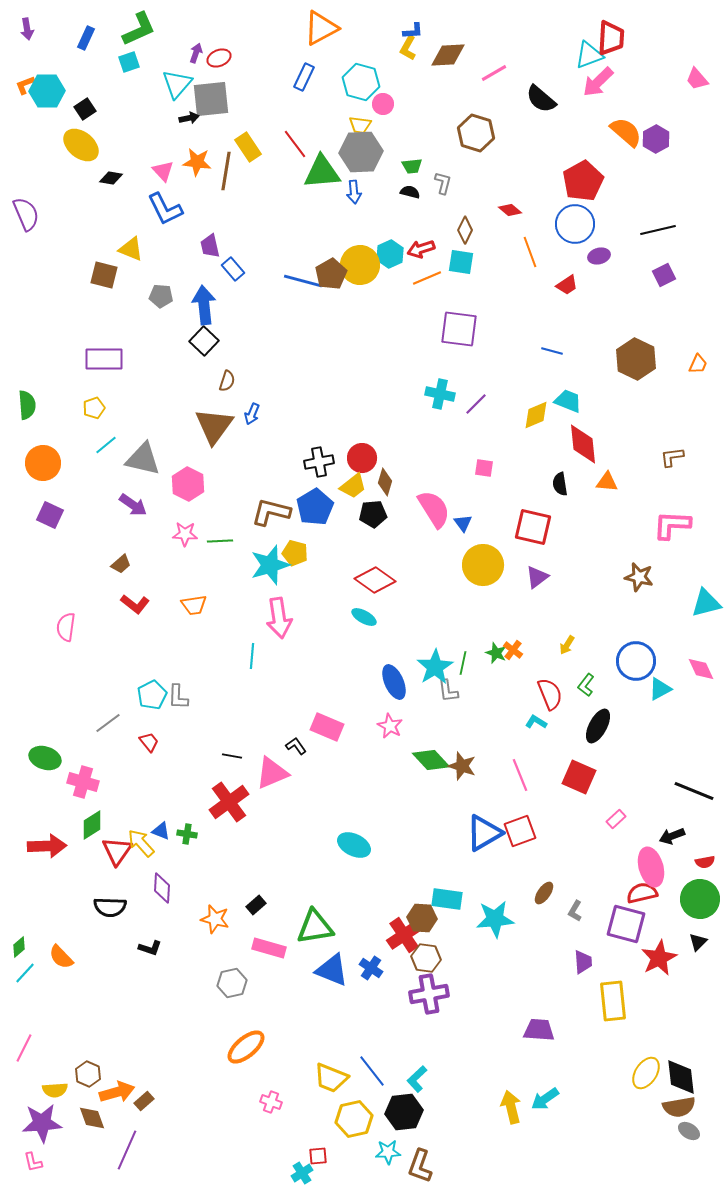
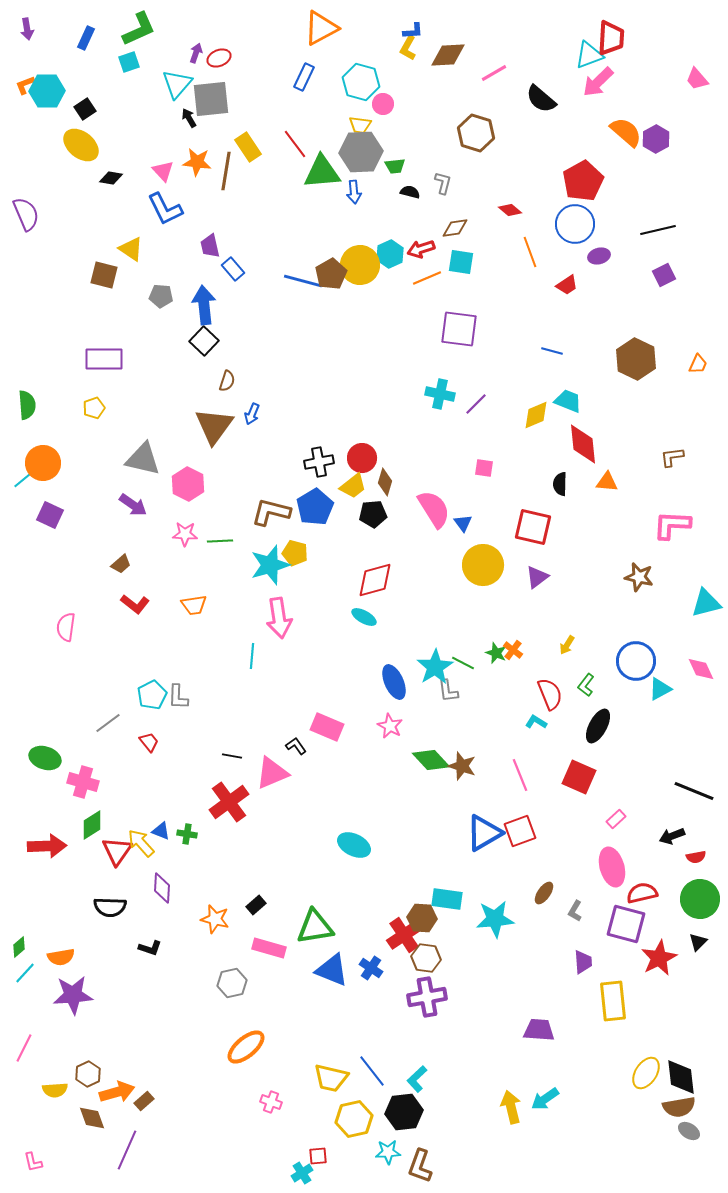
black arrow at (189, 118): rotated 108 degrees counterclockwise
green trapezoid at (412, 166): moved 17 px left
brown diamond at (465, 230): moved 10 px left, 2 px up; rotated 56 degrees clockwise
yellow triangle at (131, 249): rotated 12 degrees clockwise
cyan line at (106, 445): moved 82 px left, 34 px down
black semicircle at (560, 484): rotated 10 degrees clockwise
red diamond at (375, 580): rotated 51 degrees counterclockwise
green line at (463, 663): rotated 75 degrees counterclockwise
red semicircle at (705, 862): moved 9 px left, 5 px up
pink ellipse at (651, 867): moved 39 px left
orange semicircle at (61, 957): rotated 56 degrees counterclockwise
purple cross at (429, 994): moved 2 px left, 3 px down
brown hexagon at (88, 1074): rotated 10 degrees clockwise
yellow trapezoid at (331, 1078): rotated 9 degrees counterclockwise
purple star at (42, 1123): moved 31 px right, 128 px up
